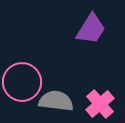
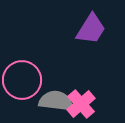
pink circle: moved 2 px up
pink cross: moved 19 px left
